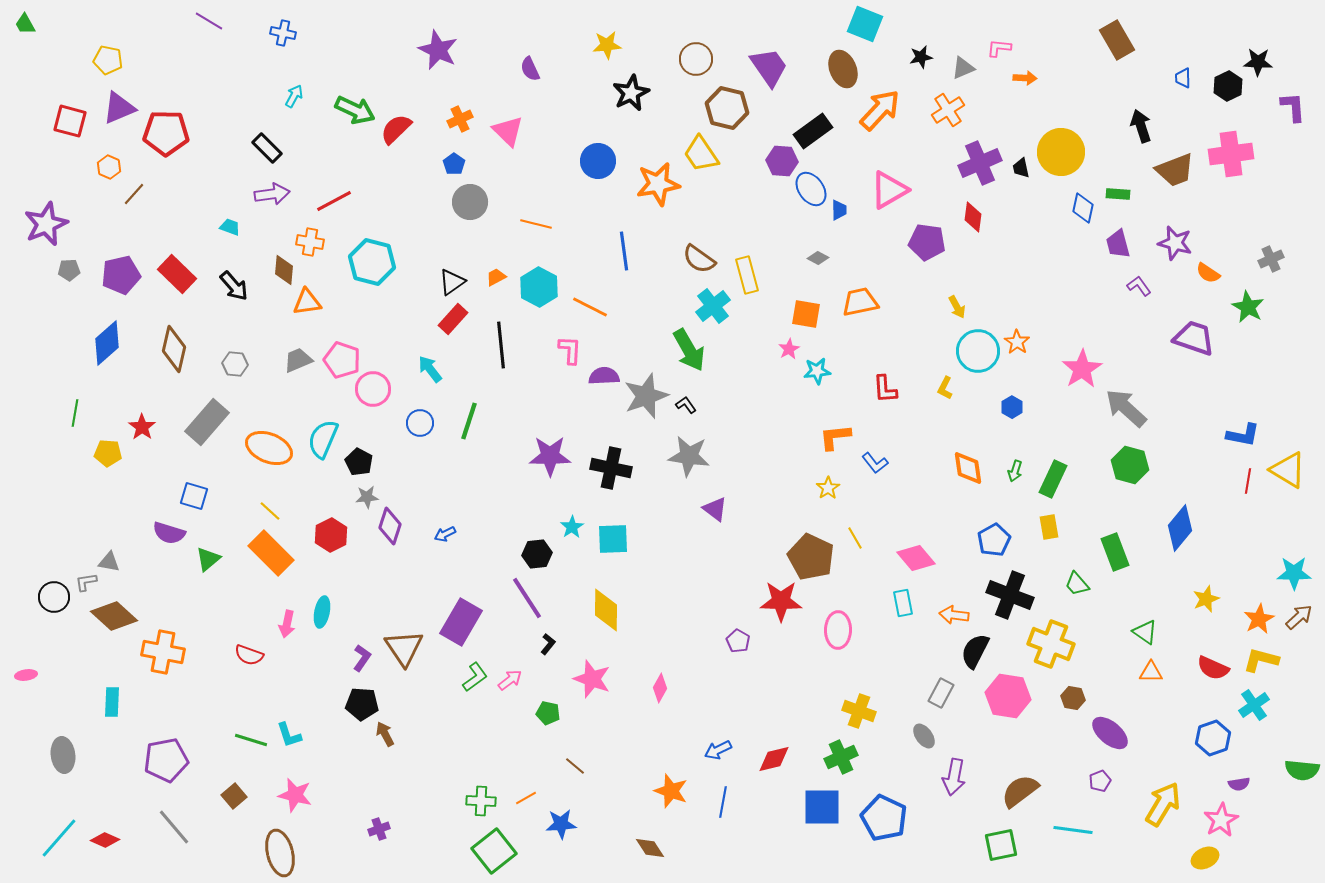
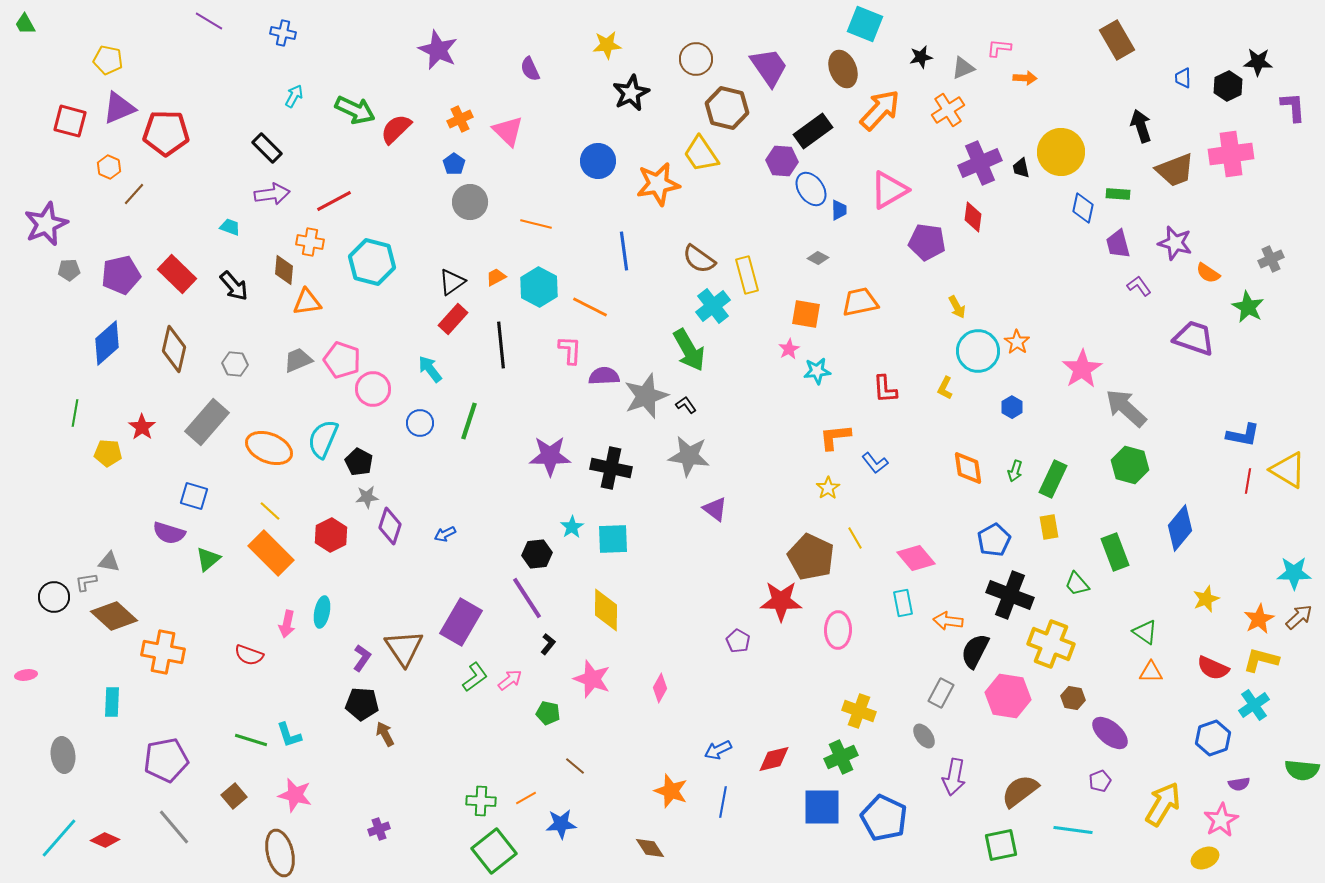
orange arrow at (954, 615): moved 6 px left, 6 px down
